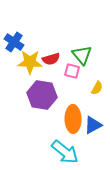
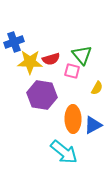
blue cross: rotated 36 degrees clockwise
cyan arrow: moved 1 px left
